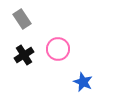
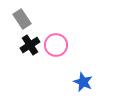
pink circle: moved 2 px left, 4 px up
black cross: moved 6 px right, 10 px up
